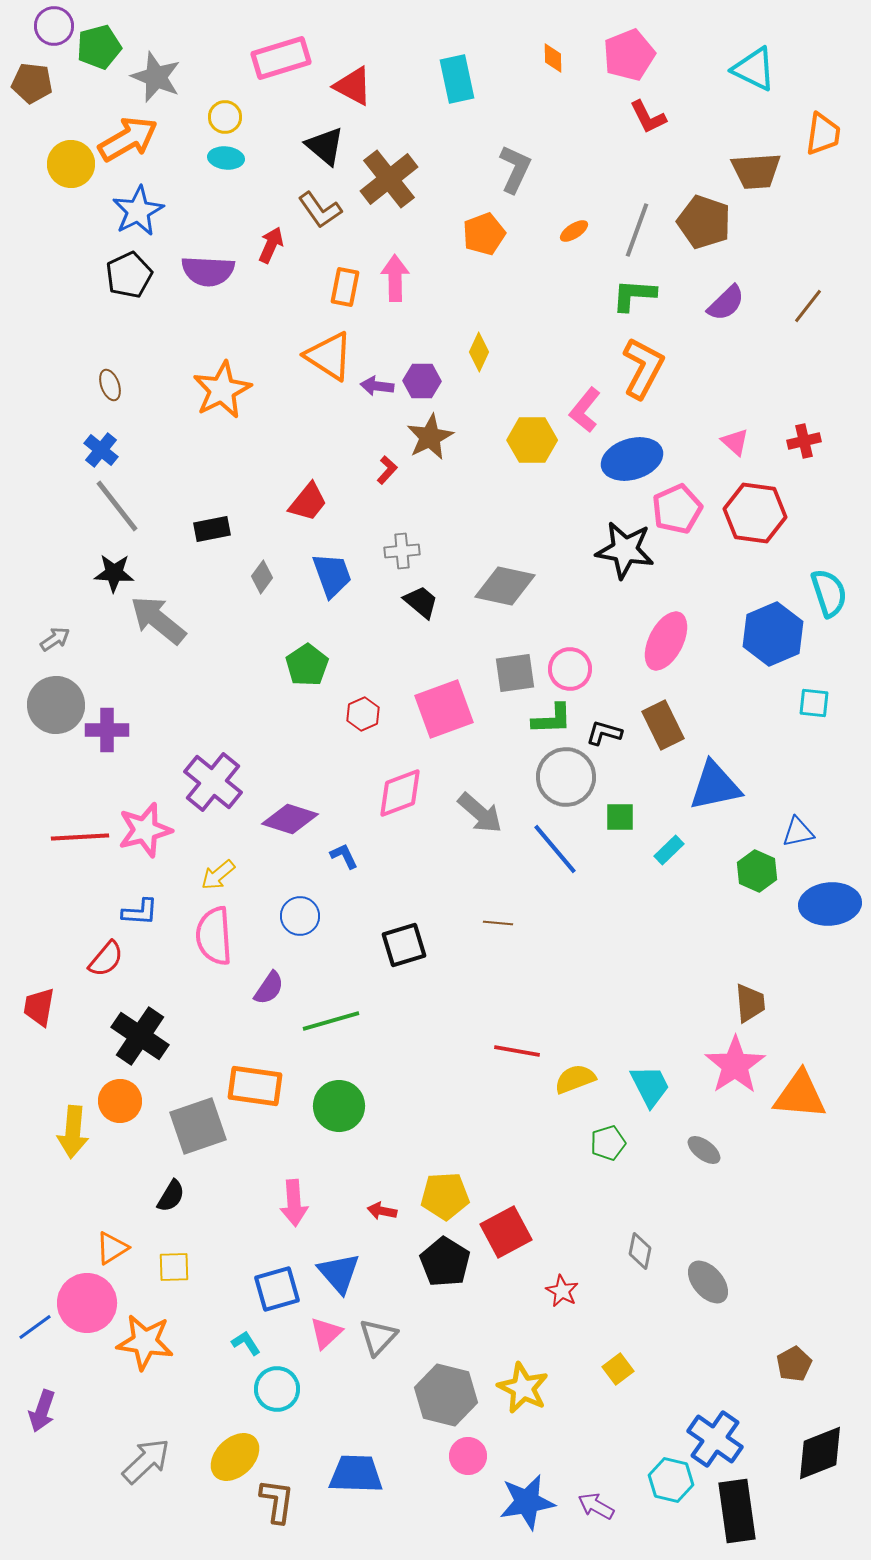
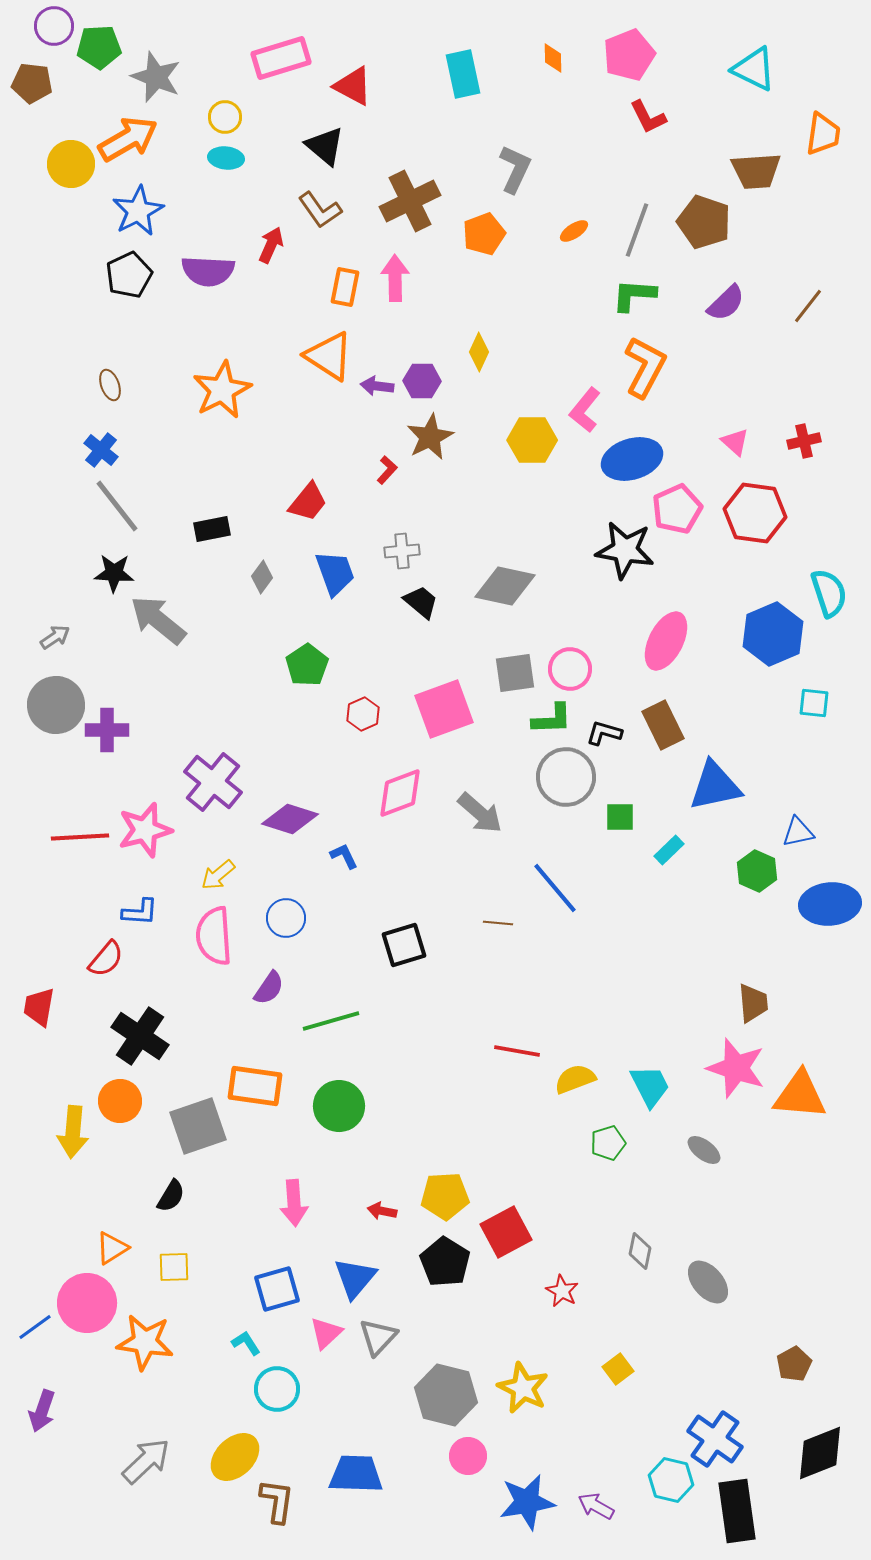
green pentagon at (99, 47): rotated 12 degrees clockwise
cyan rectangle at (457, 79): moved 6 px right, 5 px up
brown cross at (389, 179): moved 21 px right, 22 px down; rotated 12 degrees clockwise
orange L-shape at (643, 368): moved 2 px right, 1 px up
blue trapezoid at (332, 575): moved 3 px right, 2 px up
gray arrow at (55, 639): moved 2 px up
blue line at (555, 849): moved 39 px down
blue circle at (300, 916): moved 14 px left, 2 px down
brown trapezoid at (750, 1003): moved 3 px right
pink star at (735, 1065): moved 1 px right, 3 px down; rotated 20 degrees counterclockwise
blue triangle at (339, 1273): moved 16 px right, 5 px down; rotated 21 degrees clockwise
